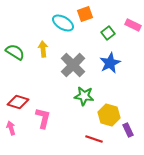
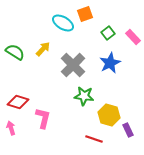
pink rectangle: moved 12 px down; rotated 21 degrees clockwise
yellow arrow: rotated 49 degrees clockwise
